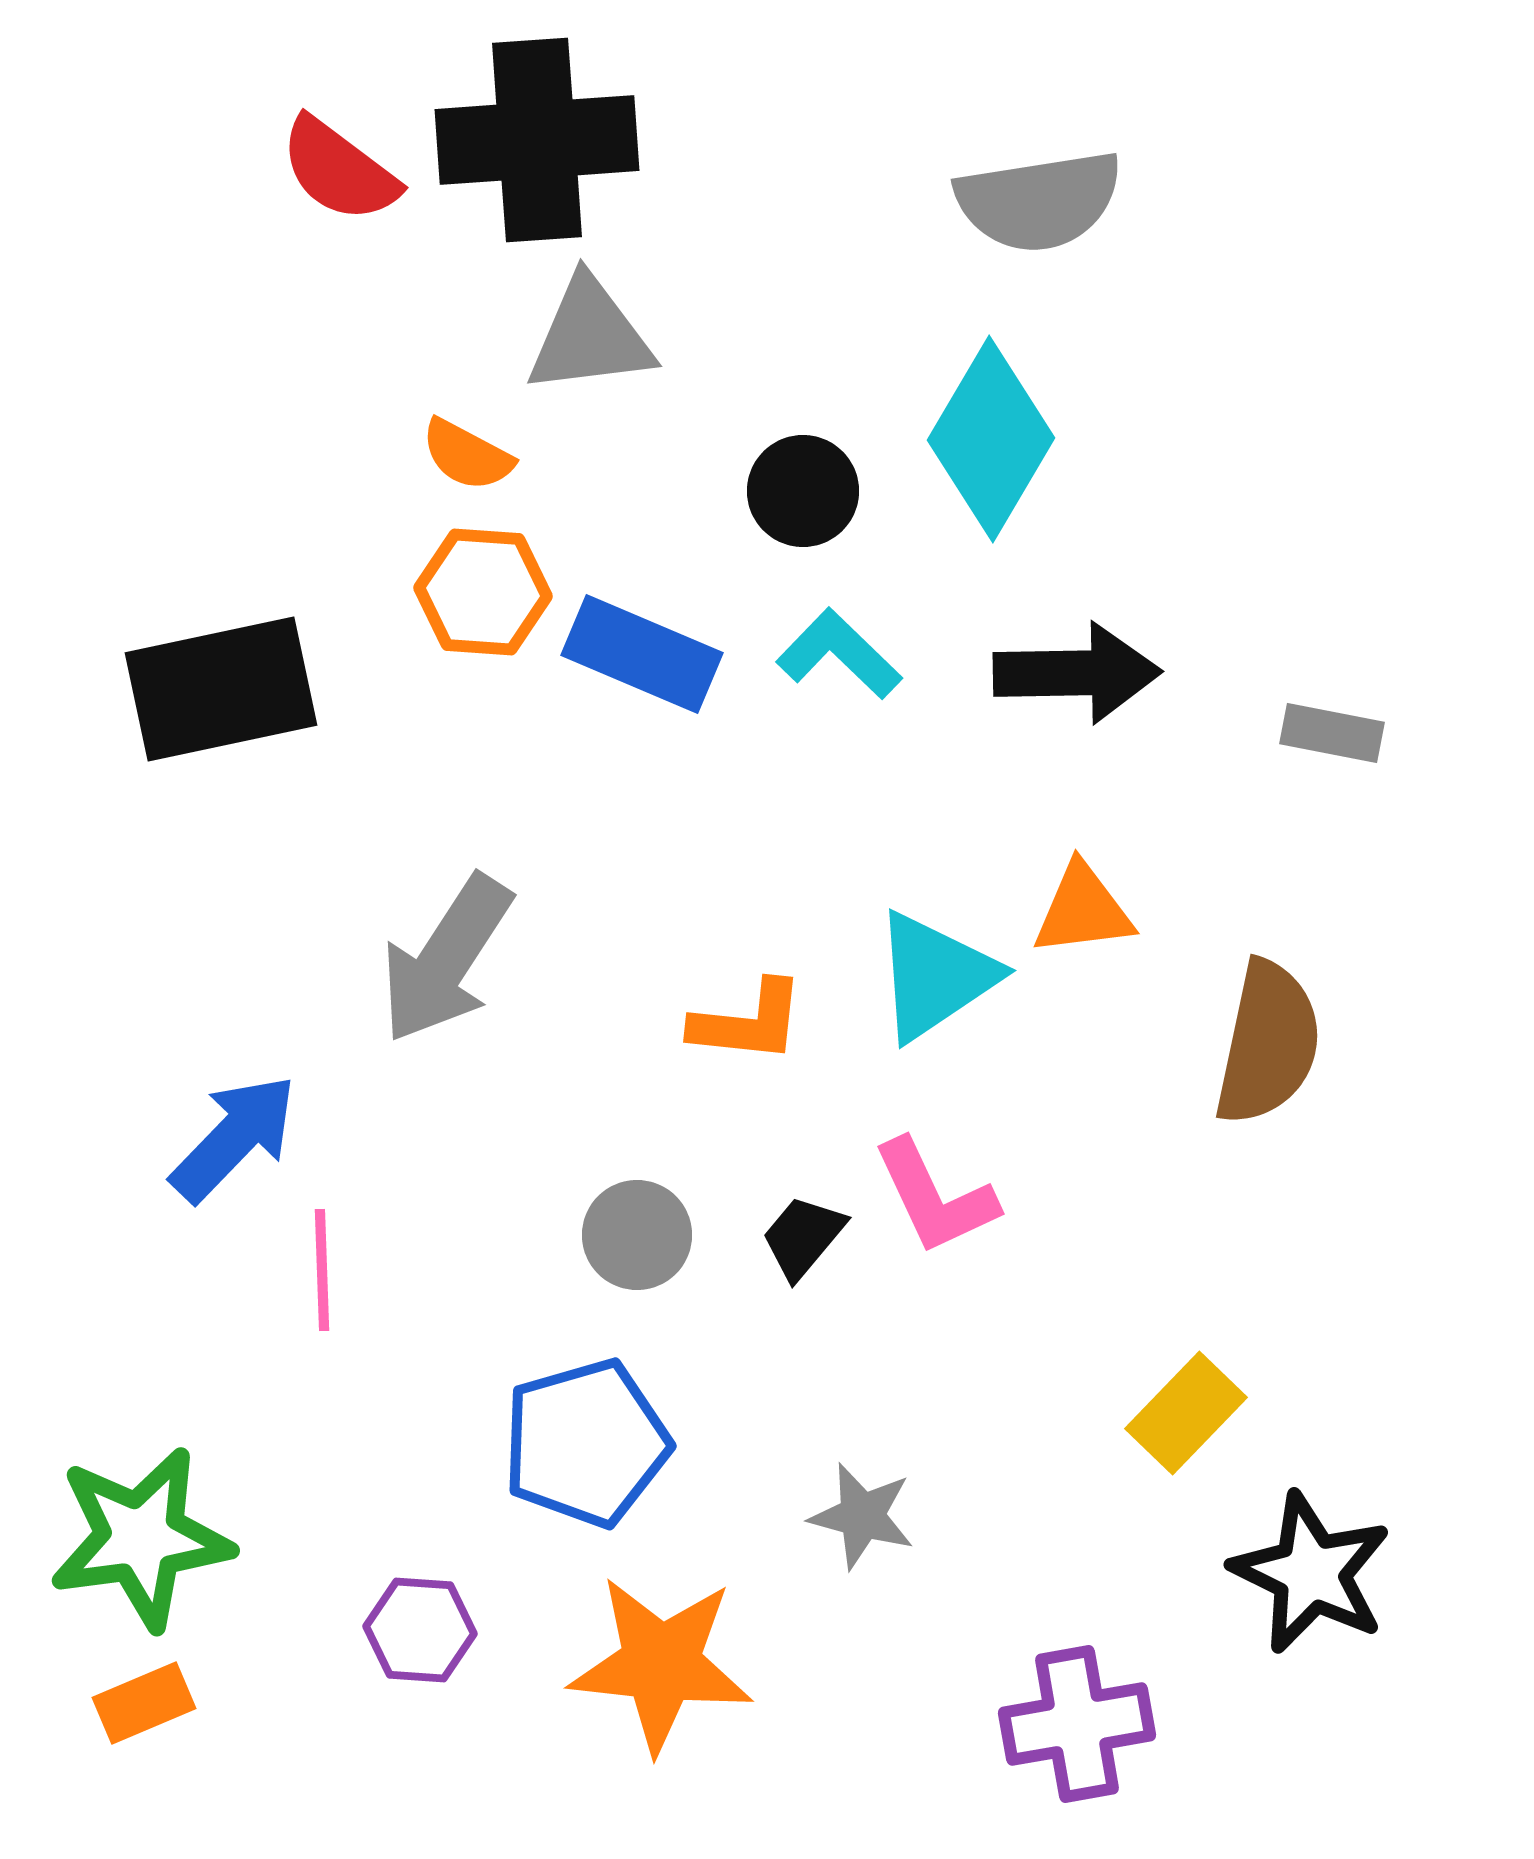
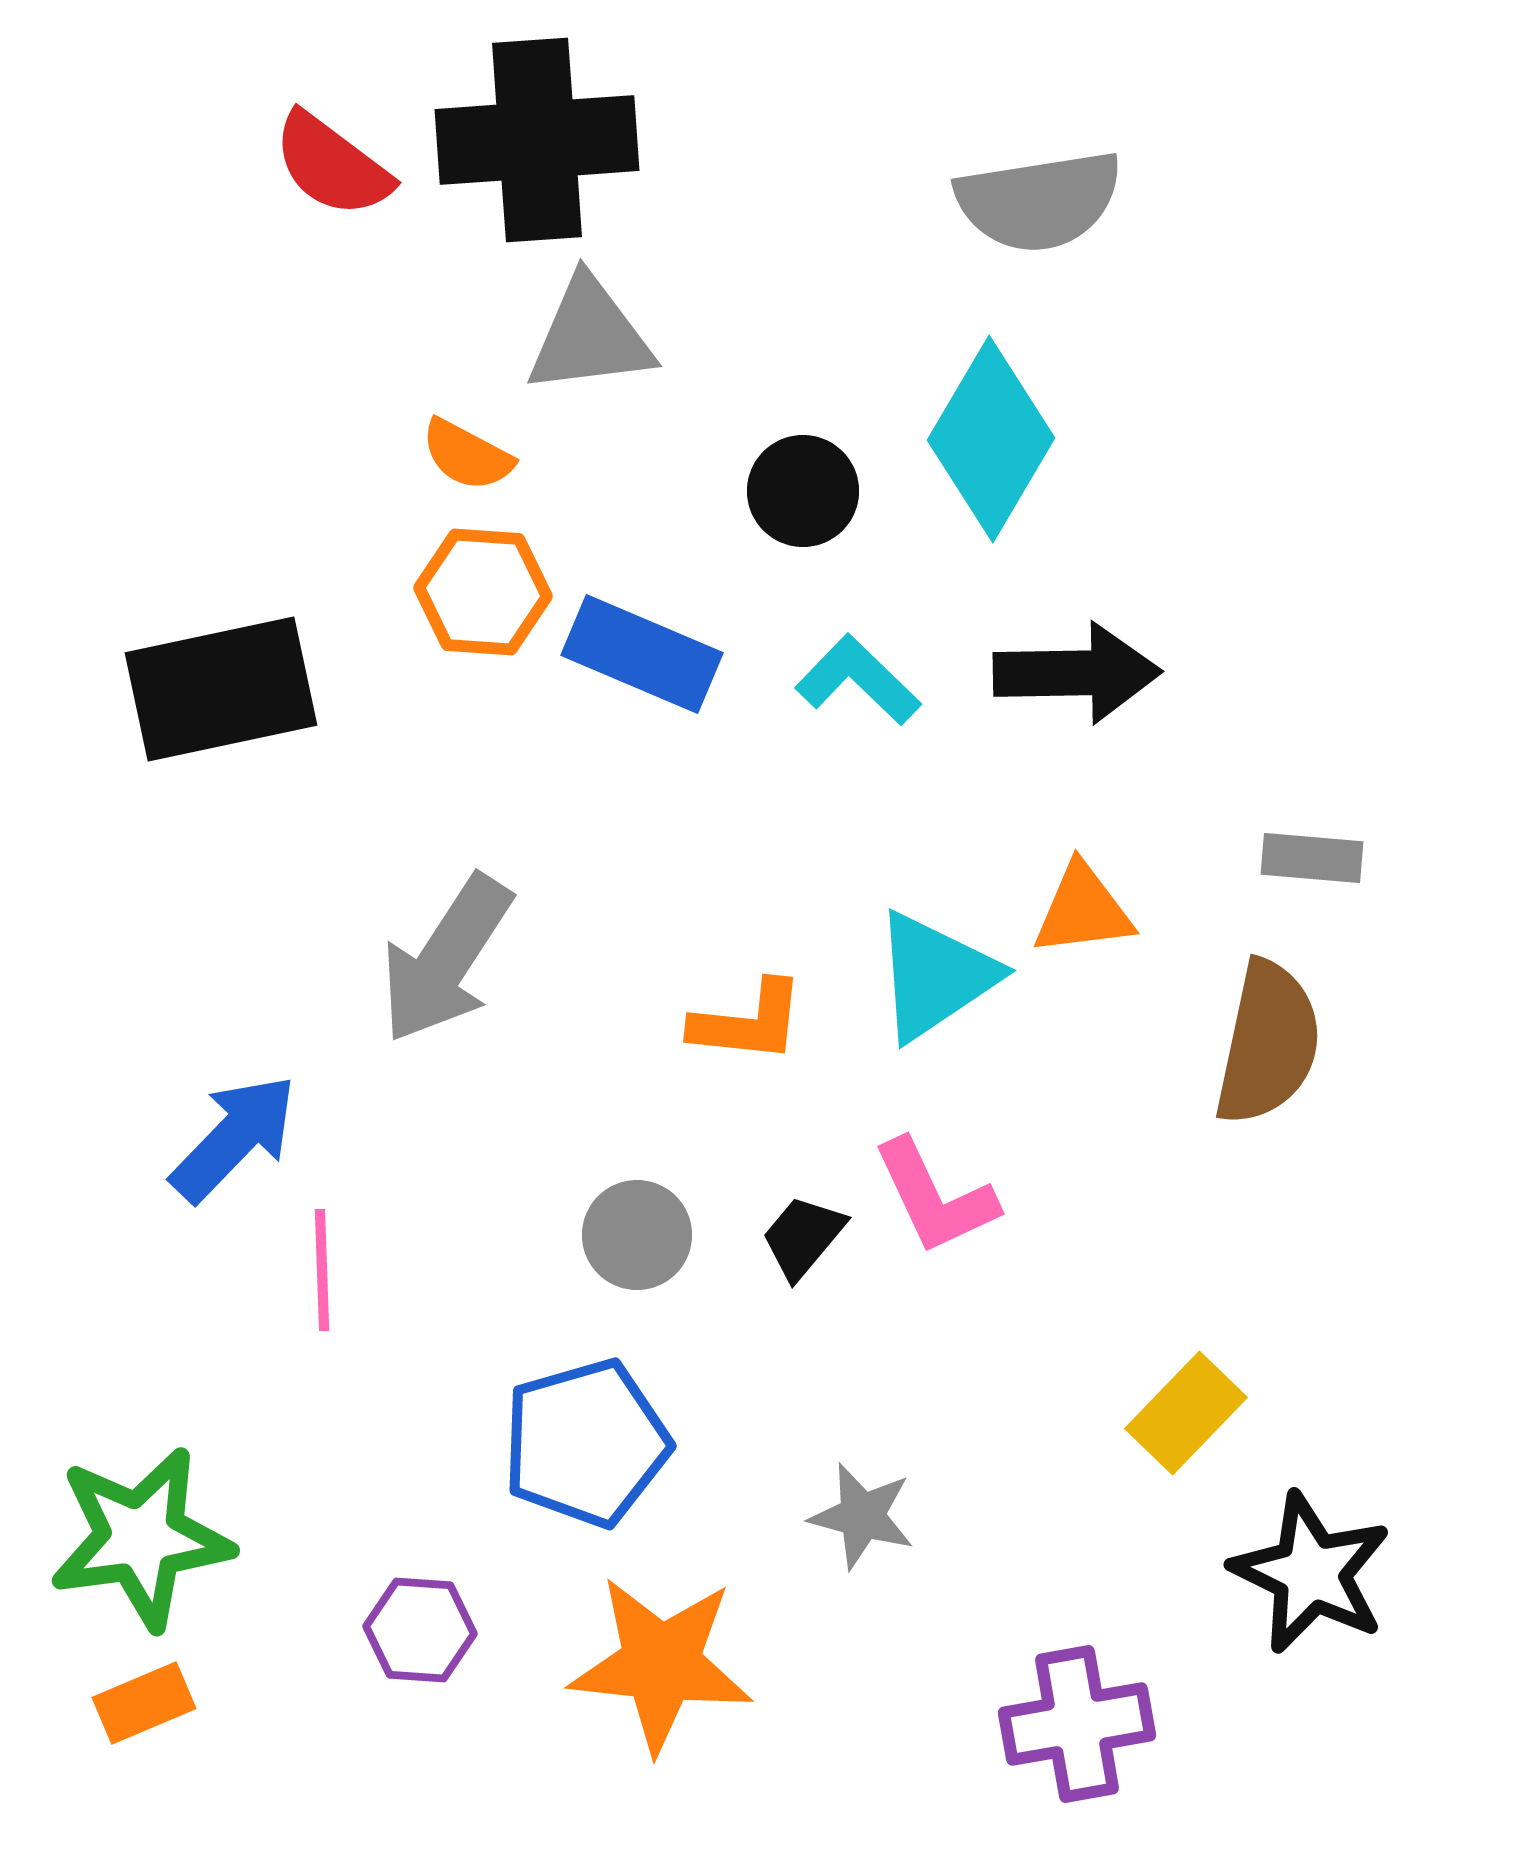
red semicircle: moved 7 px left, 5 px up
cyan L-shape: moved 19 px right, 26 px down
gray rectangle: moved 20 px left, 125 px down; rotated 6 degrees counterclockwise
